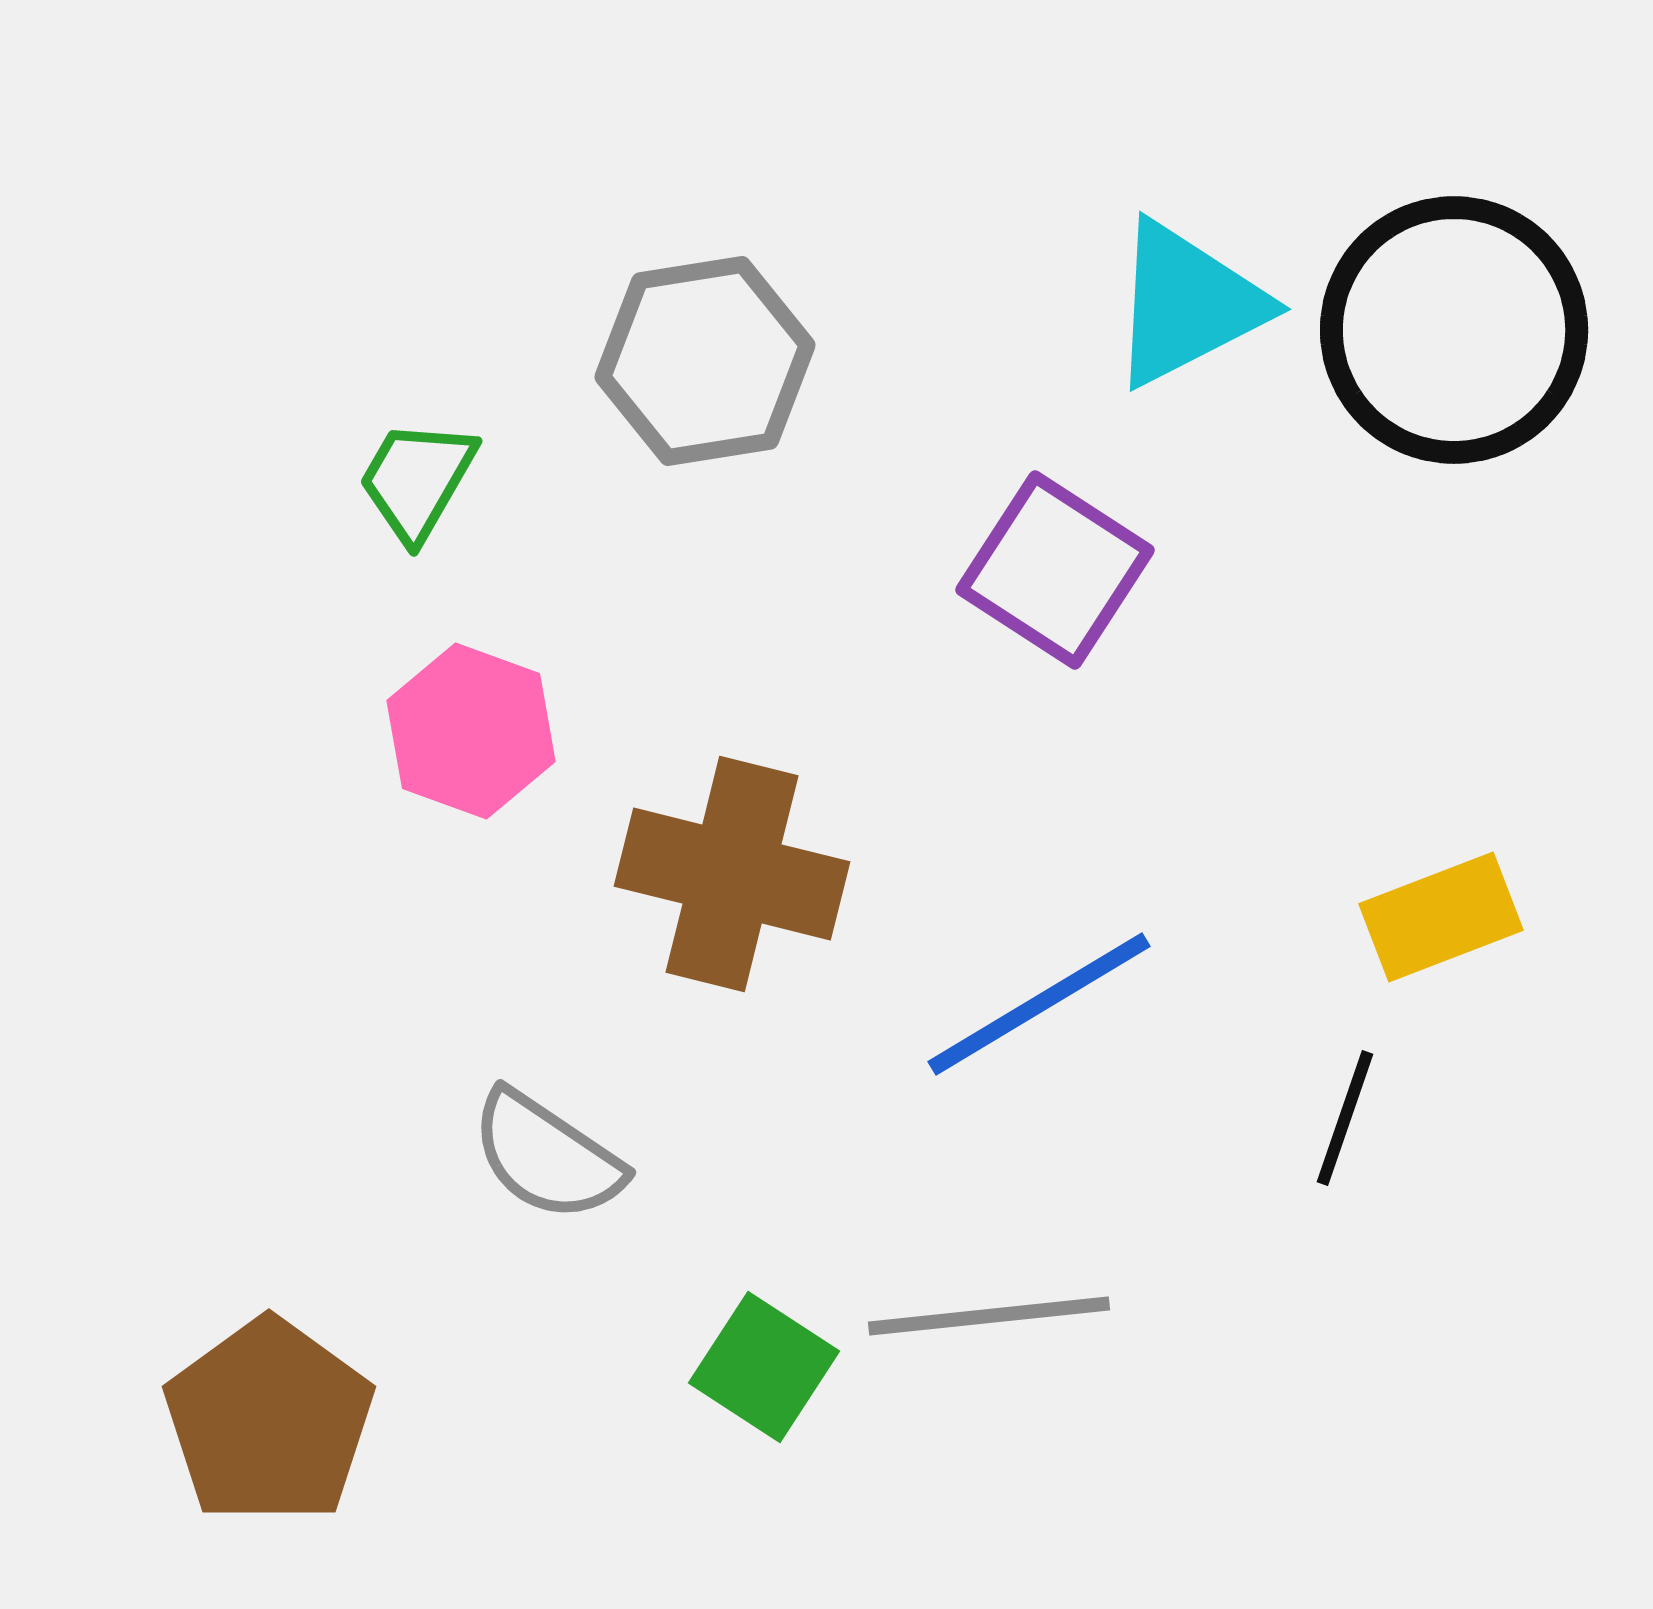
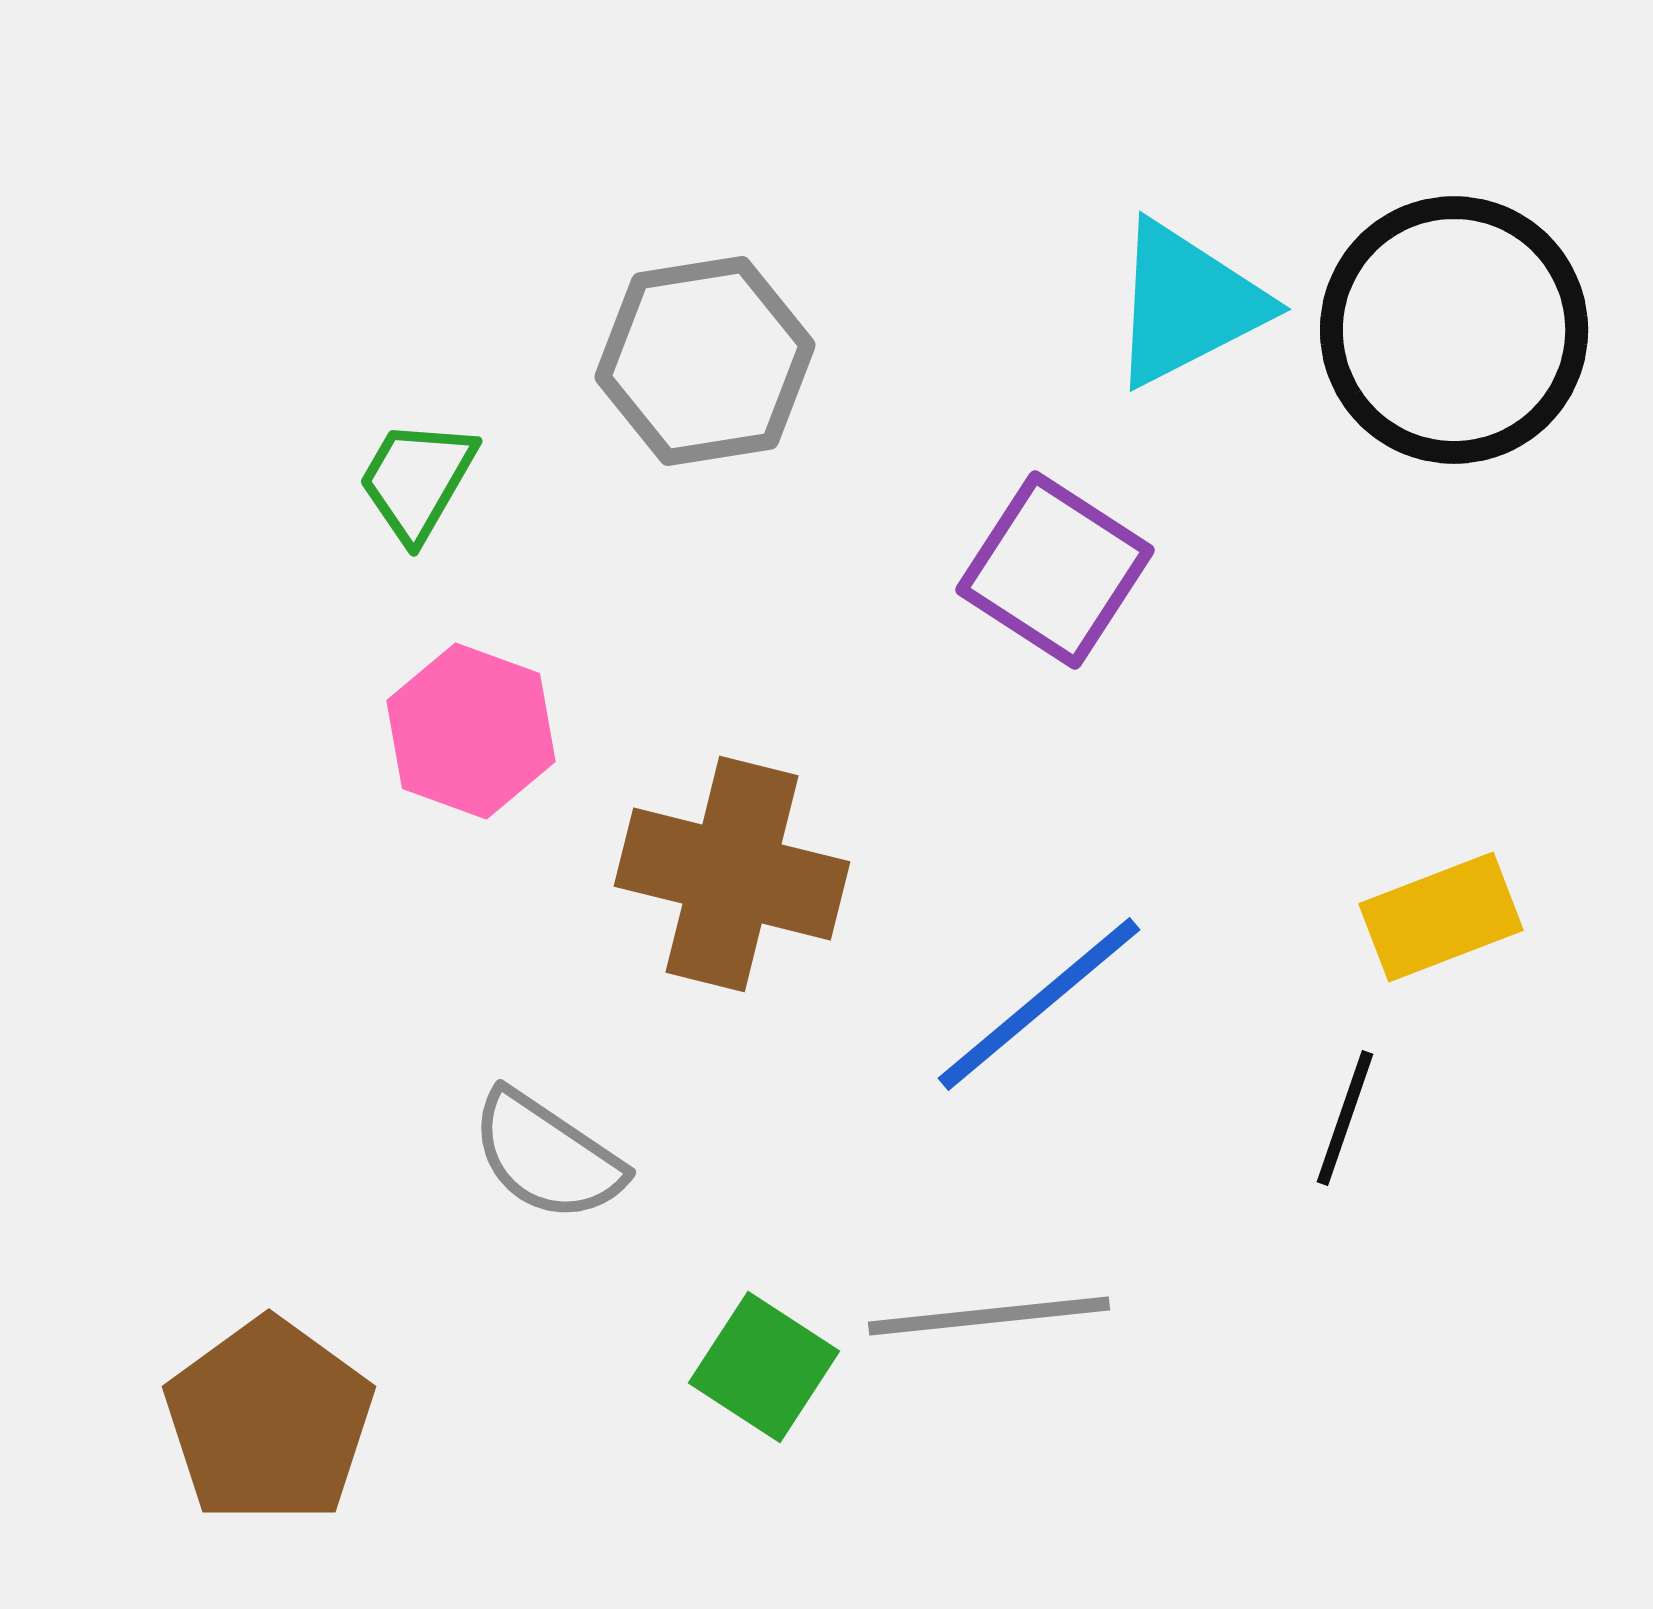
blue line: rotated 9 degrees counterclockwise
